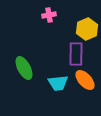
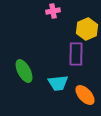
pink cross: moved 4 px right, 4 px up
green ellipse: moved 3 px down
orange ellipse: moved 15 px down
